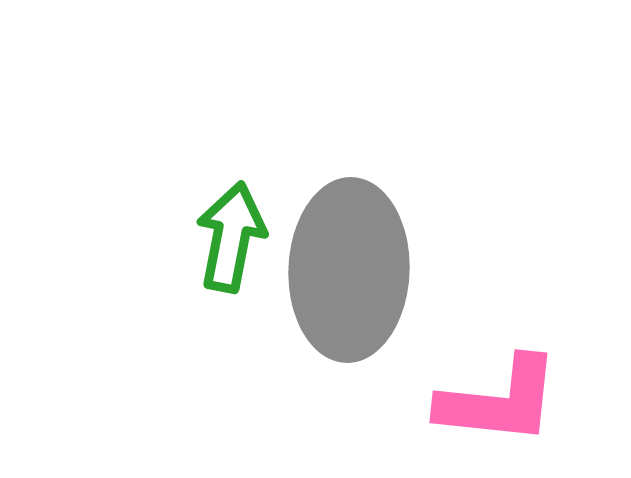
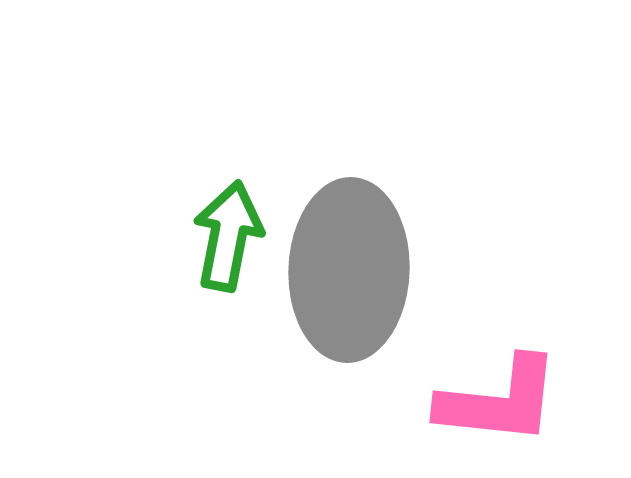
green arrow: moved 3 px left, 1 px up
